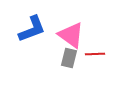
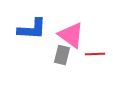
blue L-shape: rotated 24 degrees clockwise
gray rectangle: moved 7 px left, 3 px up
